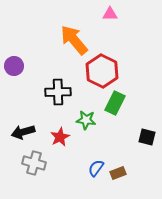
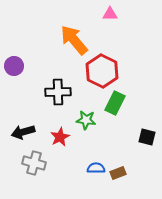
blue semicircle: rotated 54 degrees clockwise
